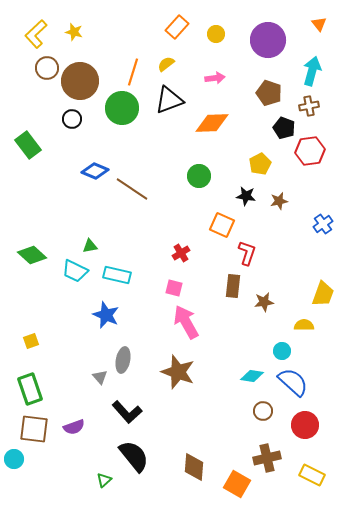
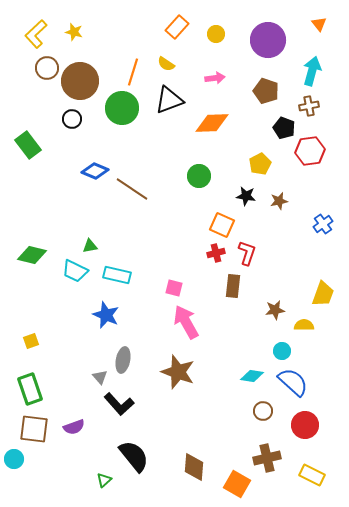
yellow semicircle at (166, 64): rotated 108 degrees counterclockwise
brown pentagon at (269, 93): moved 3 px left, 2 px up
red cross at (181, 253): moved 35 px right; rotated 18 degrees clockwise
green diamond at (32, 255): rotated 28 degrees counterclockwise
brown star at (264, 302): moved 11 px right, 8 px down
black L-shape at (127, 412): moved 8 px left, 8 px up
